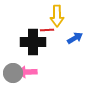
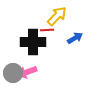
yellow arrow: rotated 135 degrees counterclockwise
pink arrow: rotated 18 degrees counterclockwise
